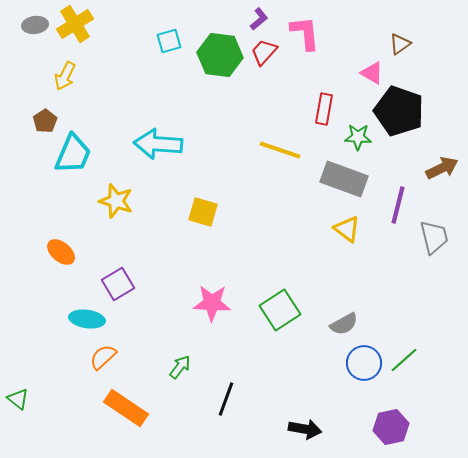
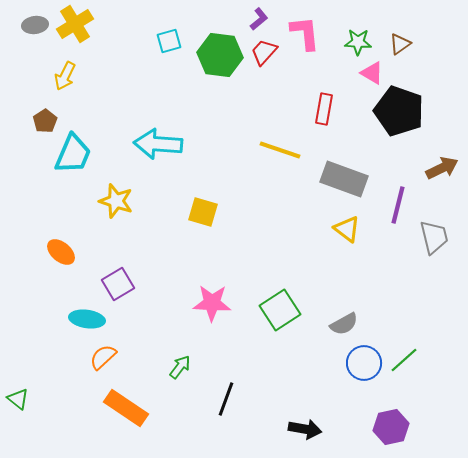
green star: moved 95 px up
